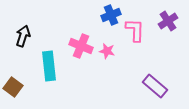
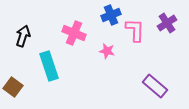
purple cross: moved 1 px left, 2 px down
pink cross: moved 7 px left, 13 px up
cyan rectangle: rotated 12 degrees counterclockwise
